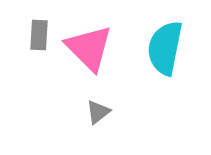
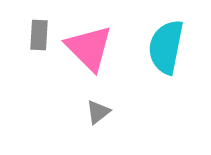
cyan semicircle: moved 1 px right, 1 px up
